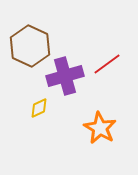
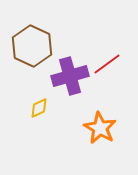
brown hexagon: moved 2 px right
purple cross: moved 5 px right
